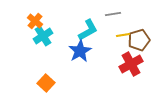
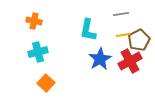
gray line: moved 8 px right
orange cross: moved 1 px left; rotated 28 degrees counterclockwise
cyan L-shape: rotated 130 degrees clockwise
cyan cross: moved 5 px left, 16 px down; rotated 18 degrees clockwise
brown pentagon: rotated 10 degrees counterclockwise
blue star: moved 20 px right, 8 px down
red cross: moved 1 px left, 3 px up
